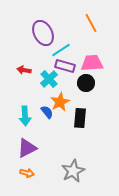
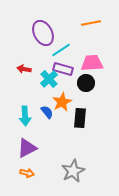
orange line: rotated 72 degrees counterclockwise
purple rectangle: moved 2 px left, 3 px down
red arrow: moved 1 px up
orange star: moved 2 px right
